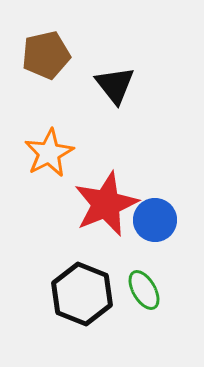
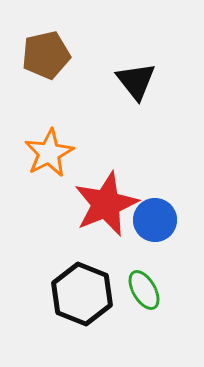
black triangle: moved 21 px right, 4 px up
